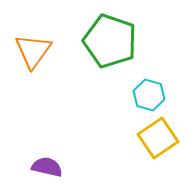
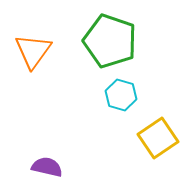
cyan hexagon: moved 28 px left
